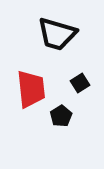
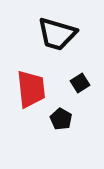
black pentagon: moved 3 px down; rotated 10 degrees counterclockwise
